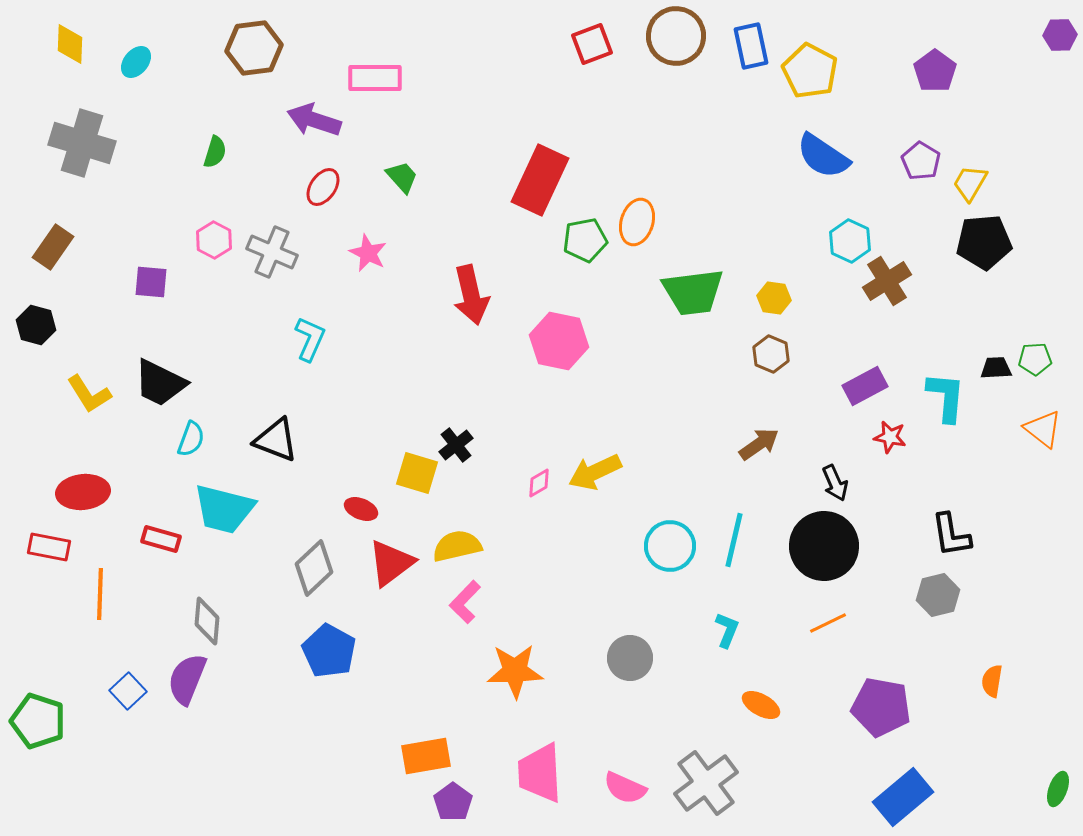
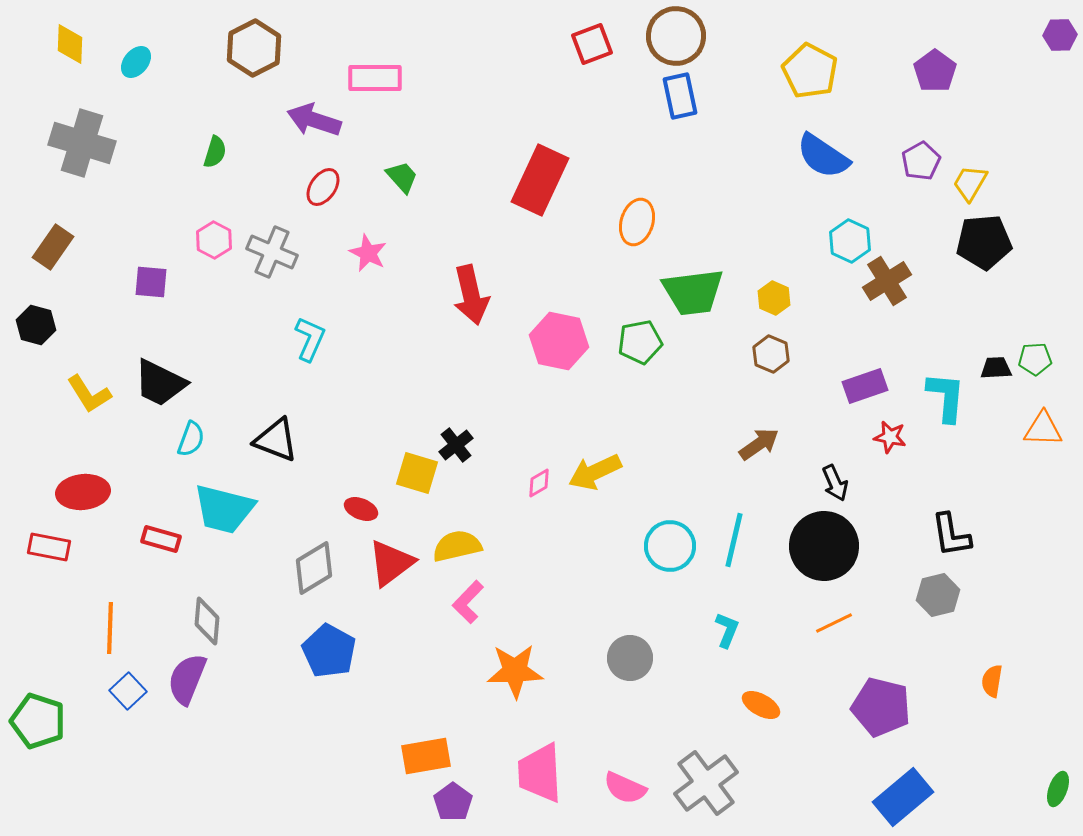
blue rectangle at (751, 46): moved 71 px left, 50 px down
brown hexagon at (254, 48): rotated 20 degrees counterclockwise
purple pentagon at (921, 161): rotated 12 degrees clockwise
green pentagon at (585, 240): moved 55 px right, 102 px down
yellow hexagon at (774, 298): rotated 16 degrees clockwise
purple rectangle at (865, 386): rotated 9 degrees clockwise
orange triangle at (1043, 429): rotated 36 degrees counterclockwise
gray diamond at (314, 568): rotated 12 degrees clockwise
orange line at (100, 594): moved 10 px right, 34 px down
pink L-shape at (465, 602): moved 3 px right
orange line at (828, 623): moved 6 px right
purple pentagon at (881, 707): rotated 4 degrees clockwise
